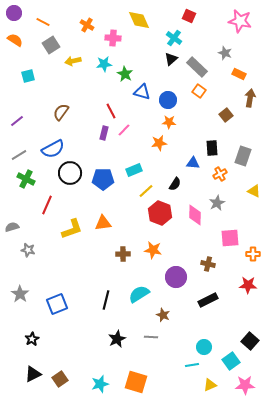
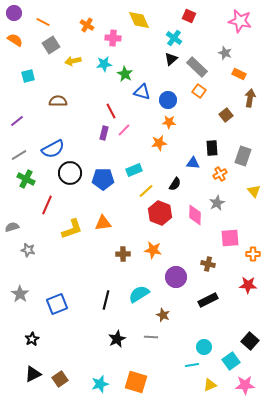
brown semicircle at (61, 112): moved 3 px left, 11 px up; rotated 54 degrees clockwise
yellow triangle at (254, 191): rotated 24 degrees clockwise
